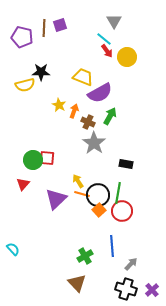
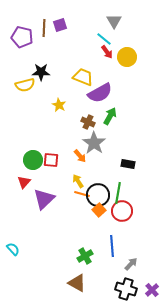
red arrow: moved 1 px down
orange arrow: moved 6 px right, 45 px down; rotated 120 degrees clockwise
red square: moved 4 px right, 2 px down
black rectangle: moved 2 px right
red triangle: moved 1 px right, 2 px up
purple triangle: moved 12 px left
brown triangle: rotated 18 degrees counterclockwise
